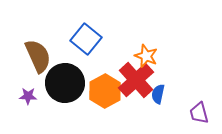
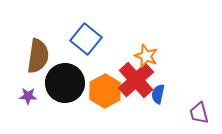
brown semicircle: rotated 32 degrees clockwise
